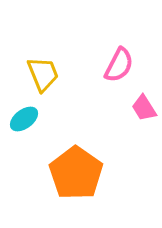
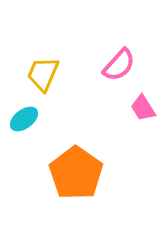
pink semicircle: rotated 15 degrees clockwise
yellow trapezoid: rotated 135 degrees counterclockwise
pink trapezoid: moved 1 px left
